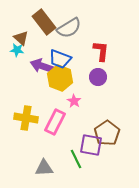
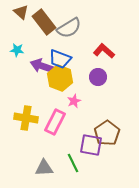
brown triangle: moved 26 px up
red L-shape: moved 3 px right; rotated 55 degrees counterclockwise
pink star: rotated 16 degrees clockwise
green line: moved 3 px left, 4 px down
